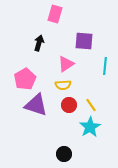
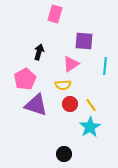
black arrow: moved 9 px down
pink triangle: moved 5 px right
red circle: moved 1 px right, 1 px up
